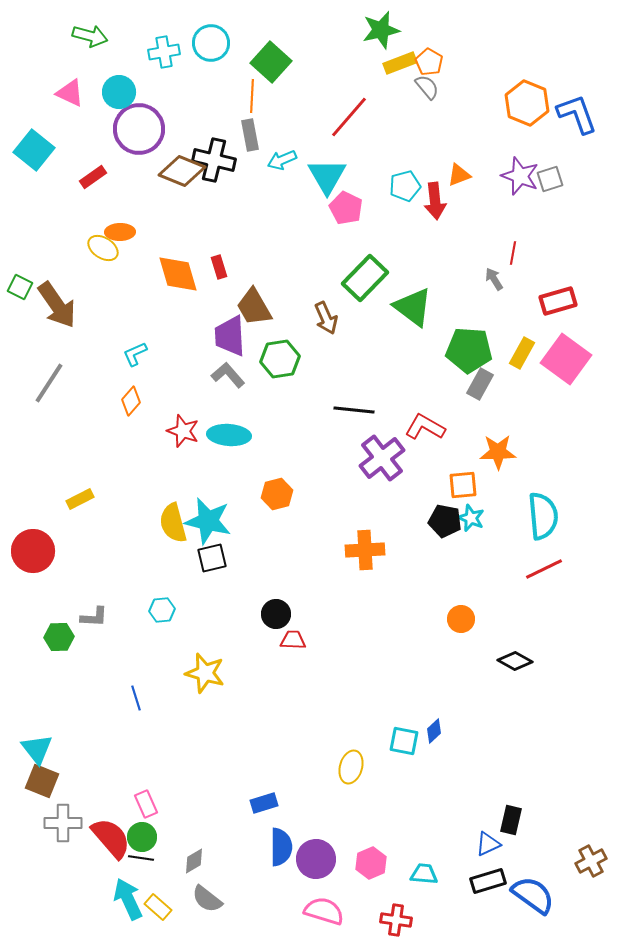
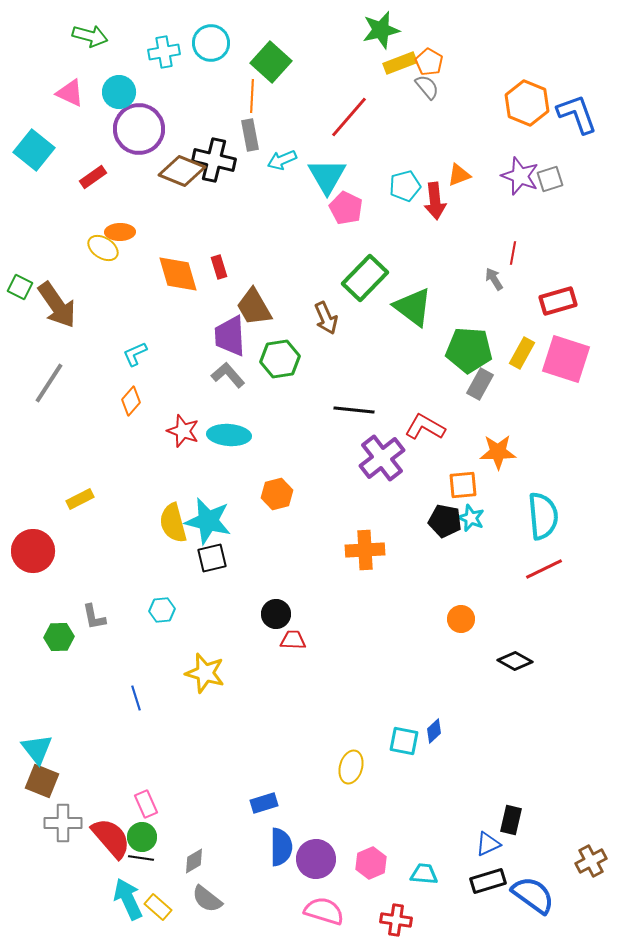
pink square at (566, 359): rotated 18 degrees counterclockwise
gray L-shape at (94, 617): rotated 76 degrees clockwise
